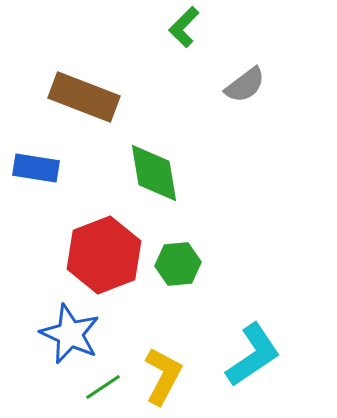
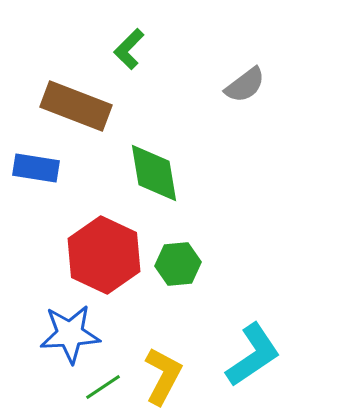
green L-shape: moved 55 px left, 22 px down
brown rectangle: moved 8 px left, 9 px down
red hexagon: rotated 14 degrees counterclockwise
blue star: rotated 28 degrees counterclockwise
